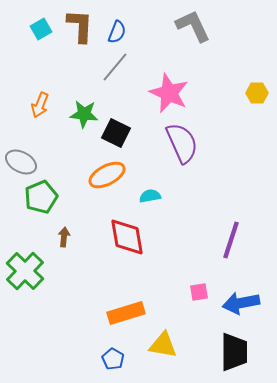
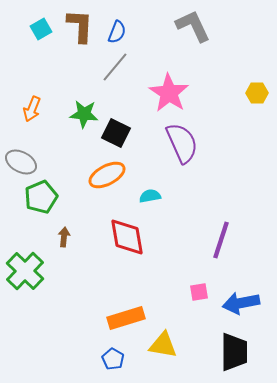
pink star: rotated 9 degrees clockwise
orange arrow: moved 8 px left, 4 px down
purple line: moved 10 px left
orange rectangle: moved 5 px down
